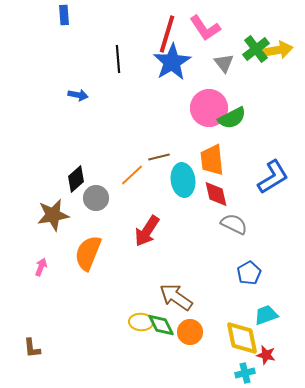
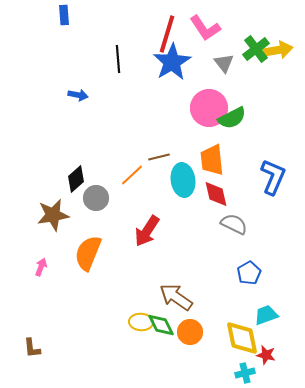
blue L-shape: rotated 36 degrees counterclockwise
